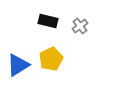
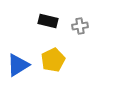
gray cross: rotated 28 degrees clockwise
yellow pentagon: moved 2 px right, 1 px down
